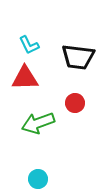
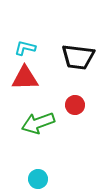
cyan L-shape: moved 4 px left, 3 px down; rotated 130 degrees clockwise
red circle: moved 2 px down
